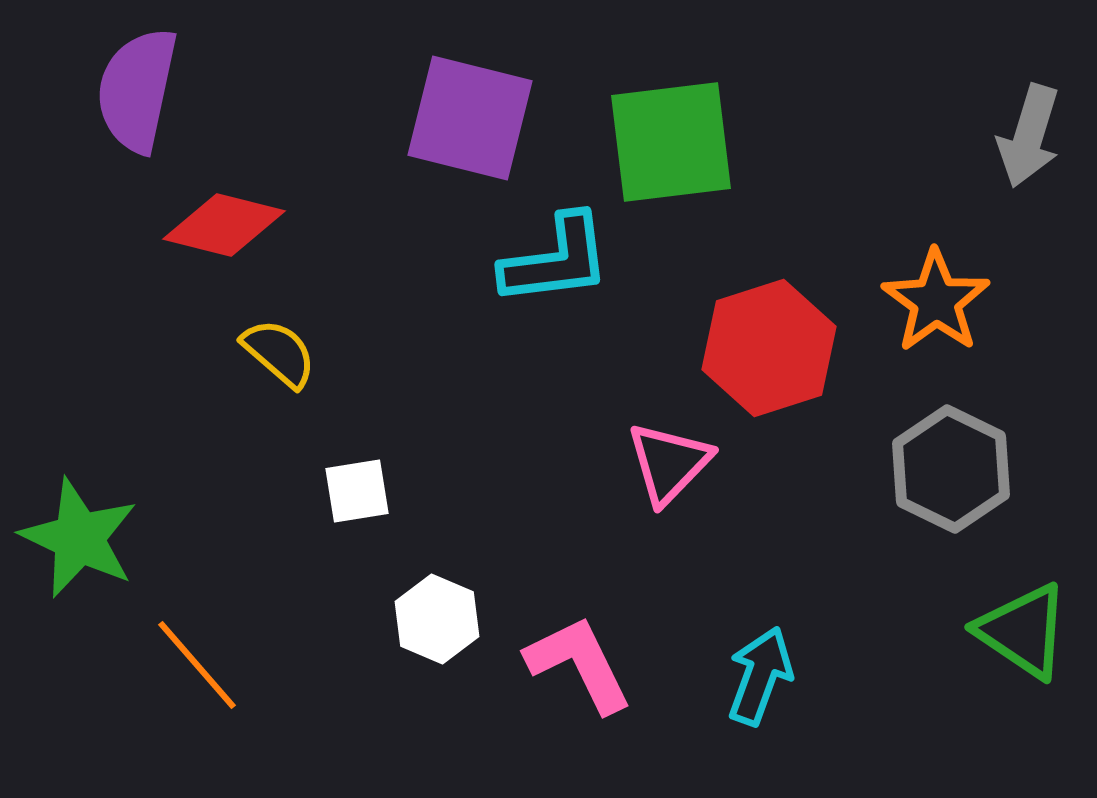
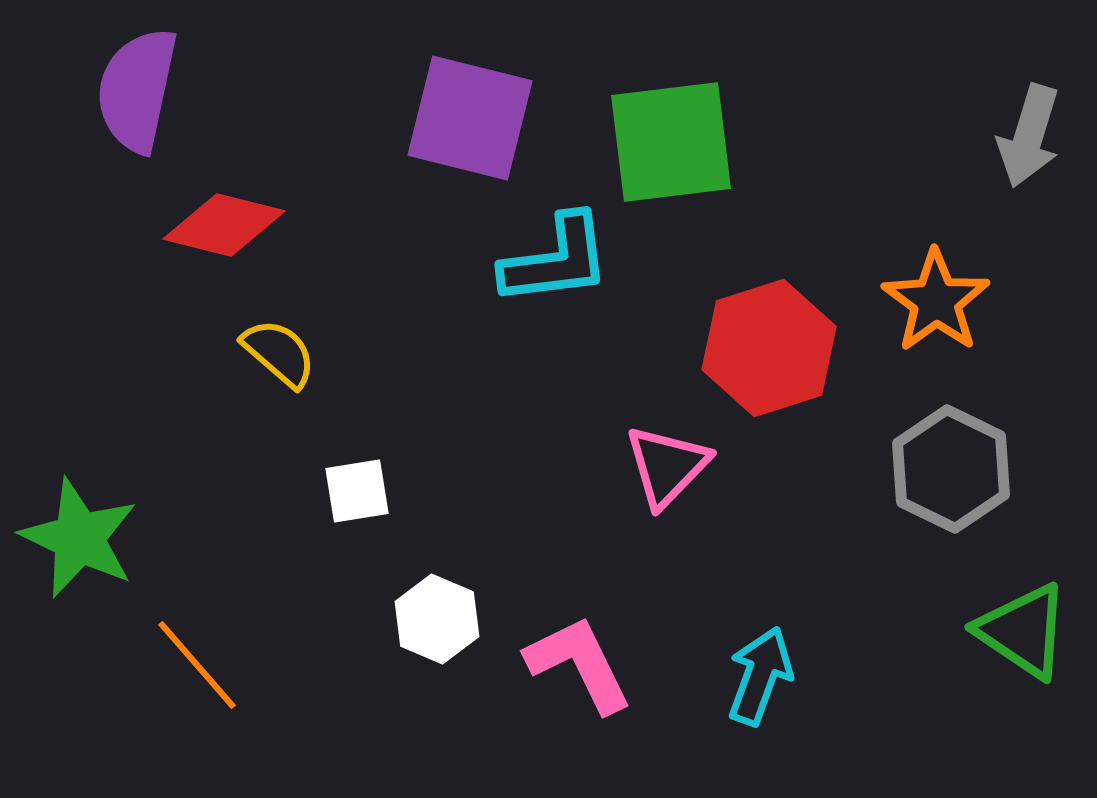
pink triangle: moved 2 px left, 3 px down
